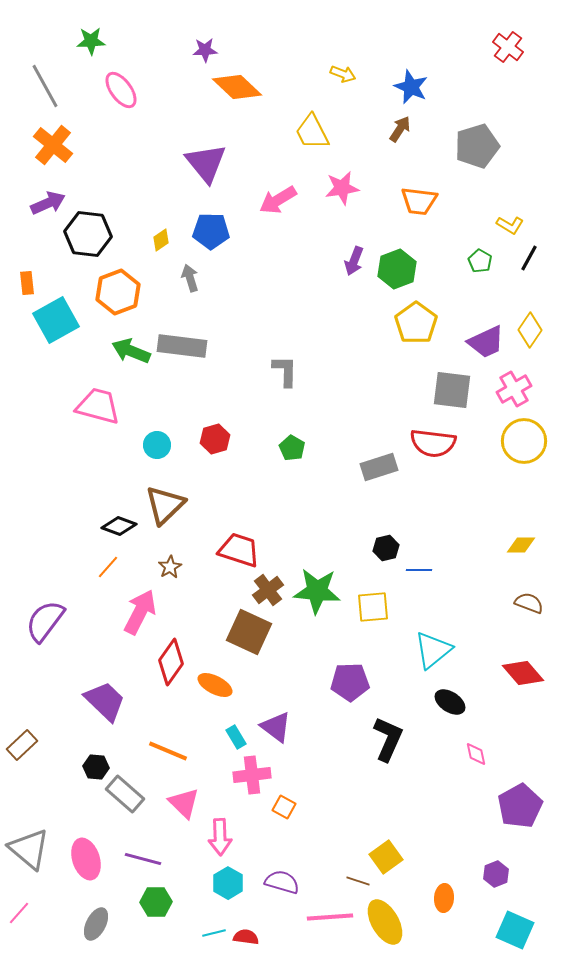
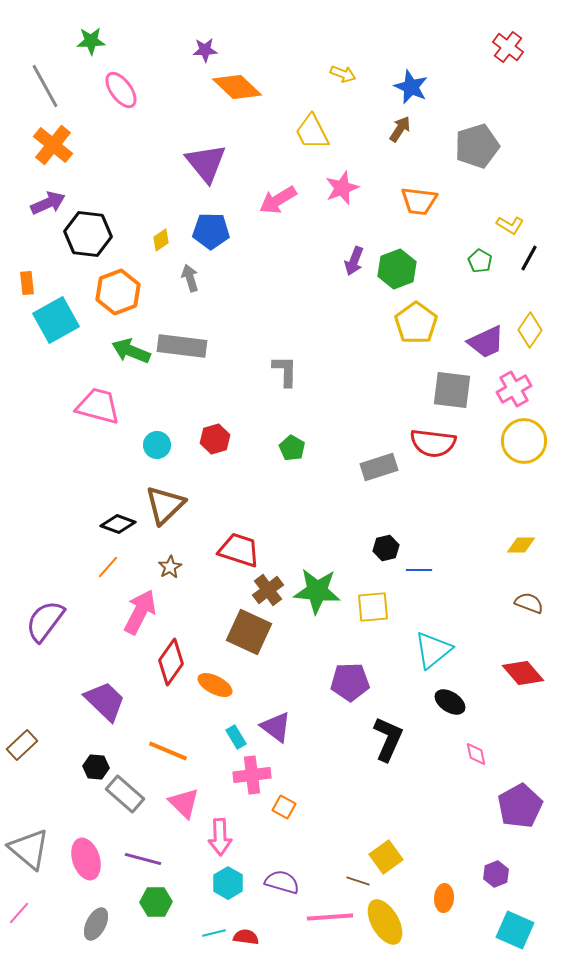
pink star at (342, 188): rotated 12 degrees counterclockwise
black diamond at (119, 526): moved 1 px left, 2 px up
